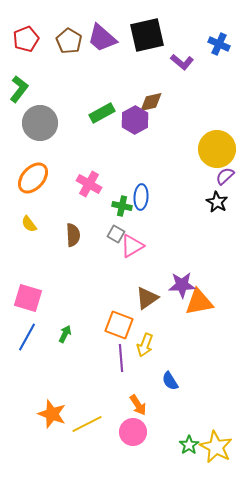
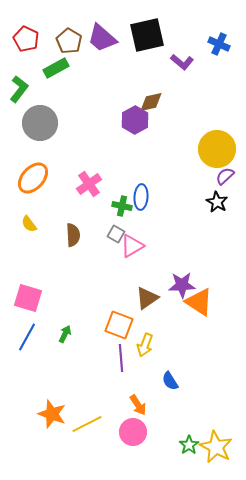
red pentagon: rotated 25 degrees counterclockwise
green rectangle: moved 46 px left, 45 px up
pink cross: rotated 25 degrees clockwise
orange triangle: rotated 44 degrees clockwise
